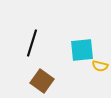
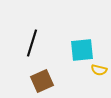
yellow semicircle: moved 1 px left, 4 px down
brown square: rotated 30 degrees clockwise
